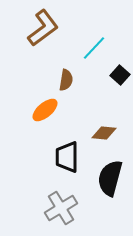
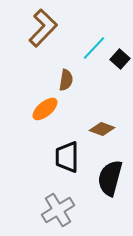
brown L-shape: rotated 9 degrees counterclockwise
black square: moved 16 px up
orange ellipse: moved 1 px up
brown diamond: moved 2 px left, 4 px up; rotated 15 degrees clockwise
gray cross: moved 3 px left, 2 px down
